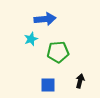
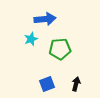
green pentagon: moved 2 px right, 3 px up
black arrow: moved 4 px left, 3 px down
blue square: moved 1 px left, 1 px up; rotated 21 degrees counterclockwise
